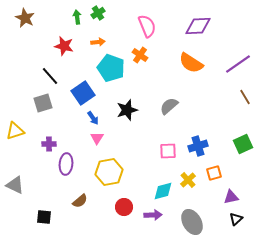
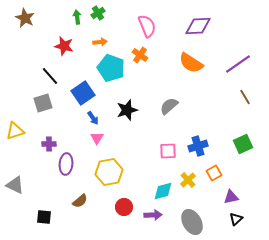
orange arrow: moved 2 px right
orange square: rotated 14 degrees counterclockwise
